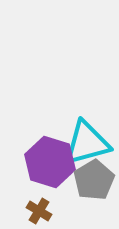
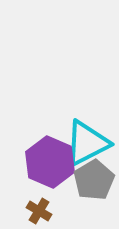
cyan triangle: rotated 12 degrees counterclockwise
purple hexagon: rotated 6 degrees clockwise
